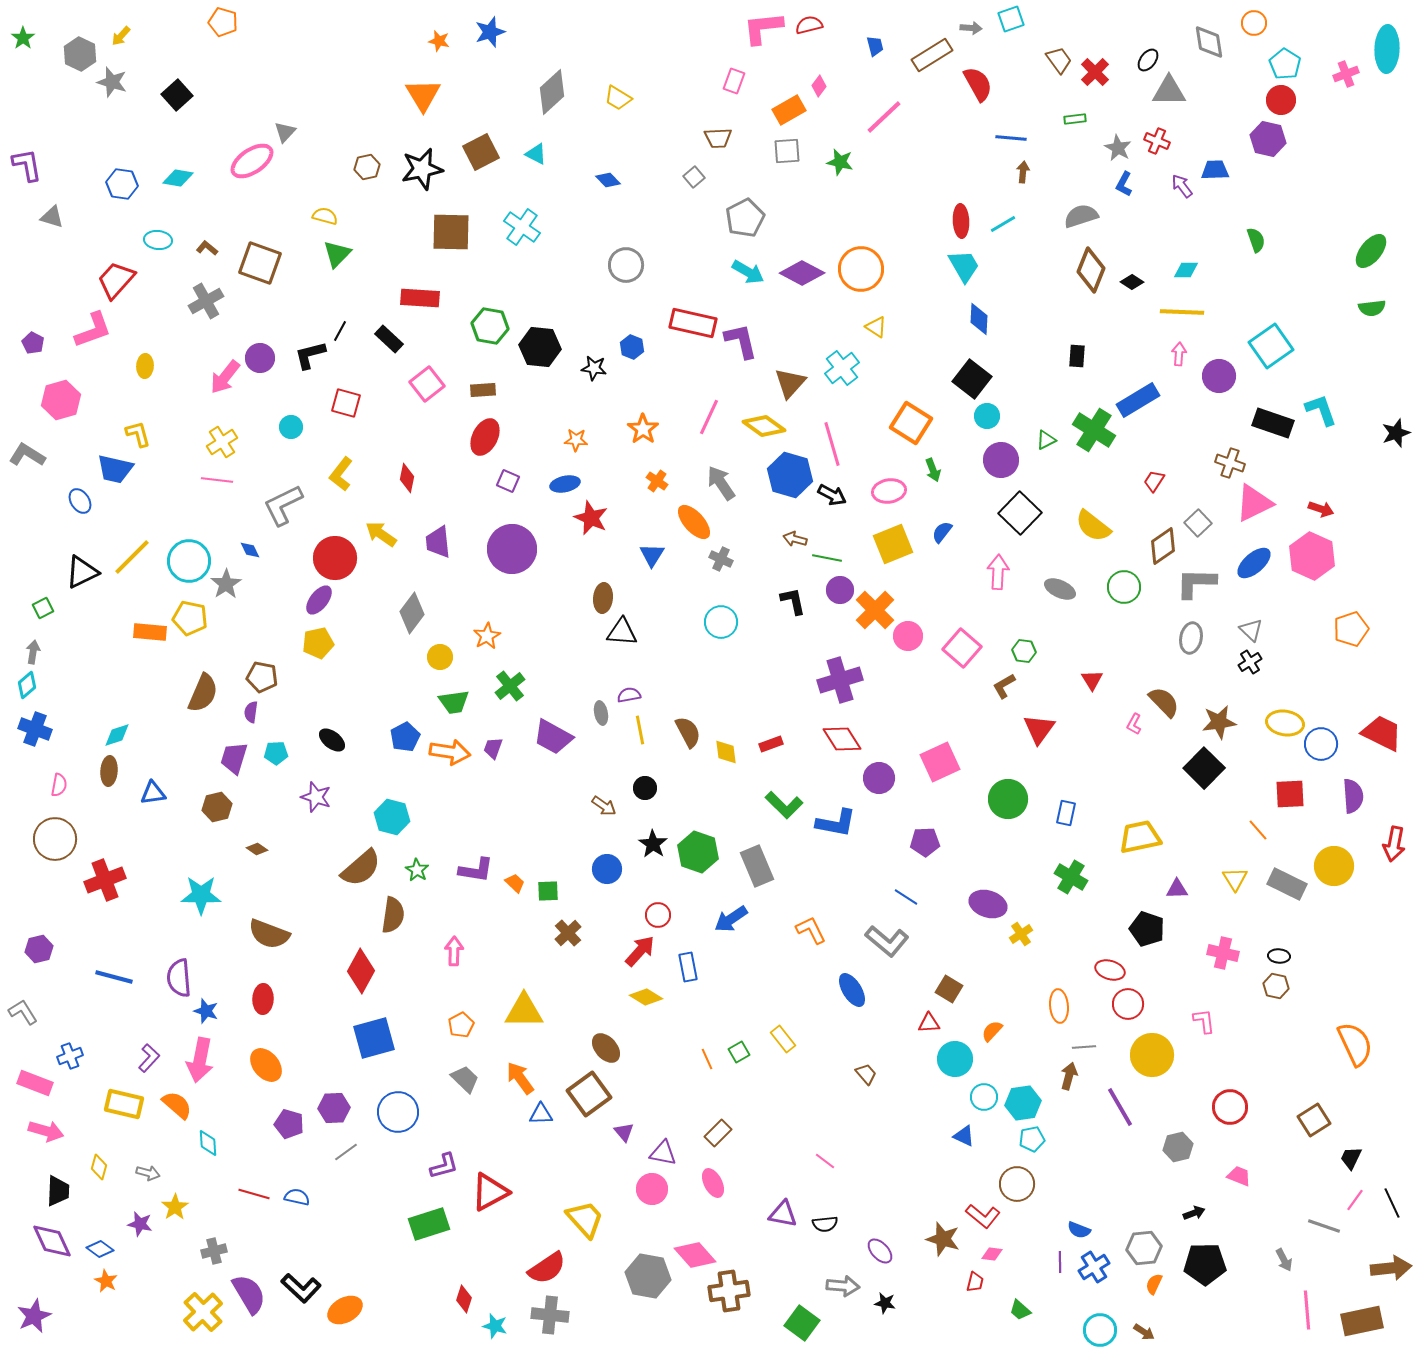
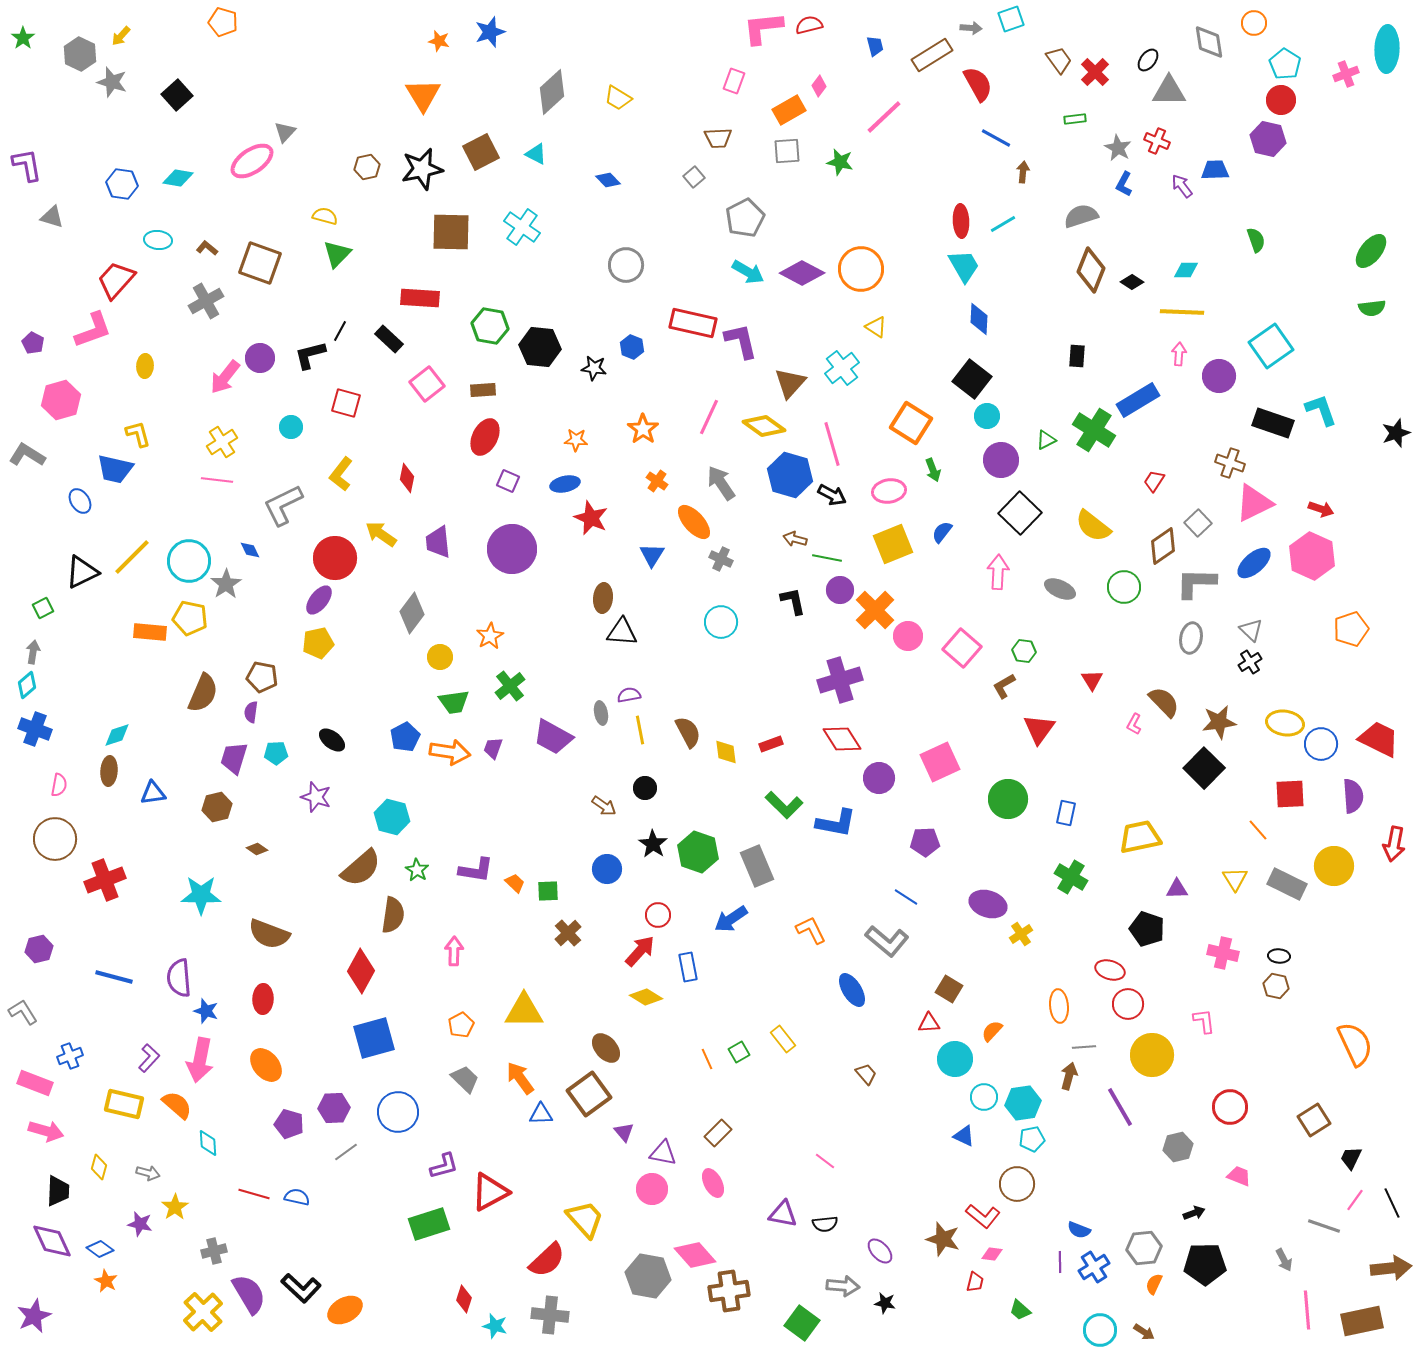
blue line at (1011, 138): moved 15 px left; rotated 24 degrees clockwise
orange star at (487, 636): moved 3 px right
red trapezoid at (1382, 733): moved 3 px left, 6 px down
red semicircle at (547, 1268): moved 8 px up; rotated 9 degrees counterclockwise
